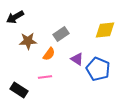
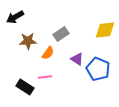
orange semicircle: moved 1 px left, 1 px up
black rectangle: moved 6 px right, 3 px up
